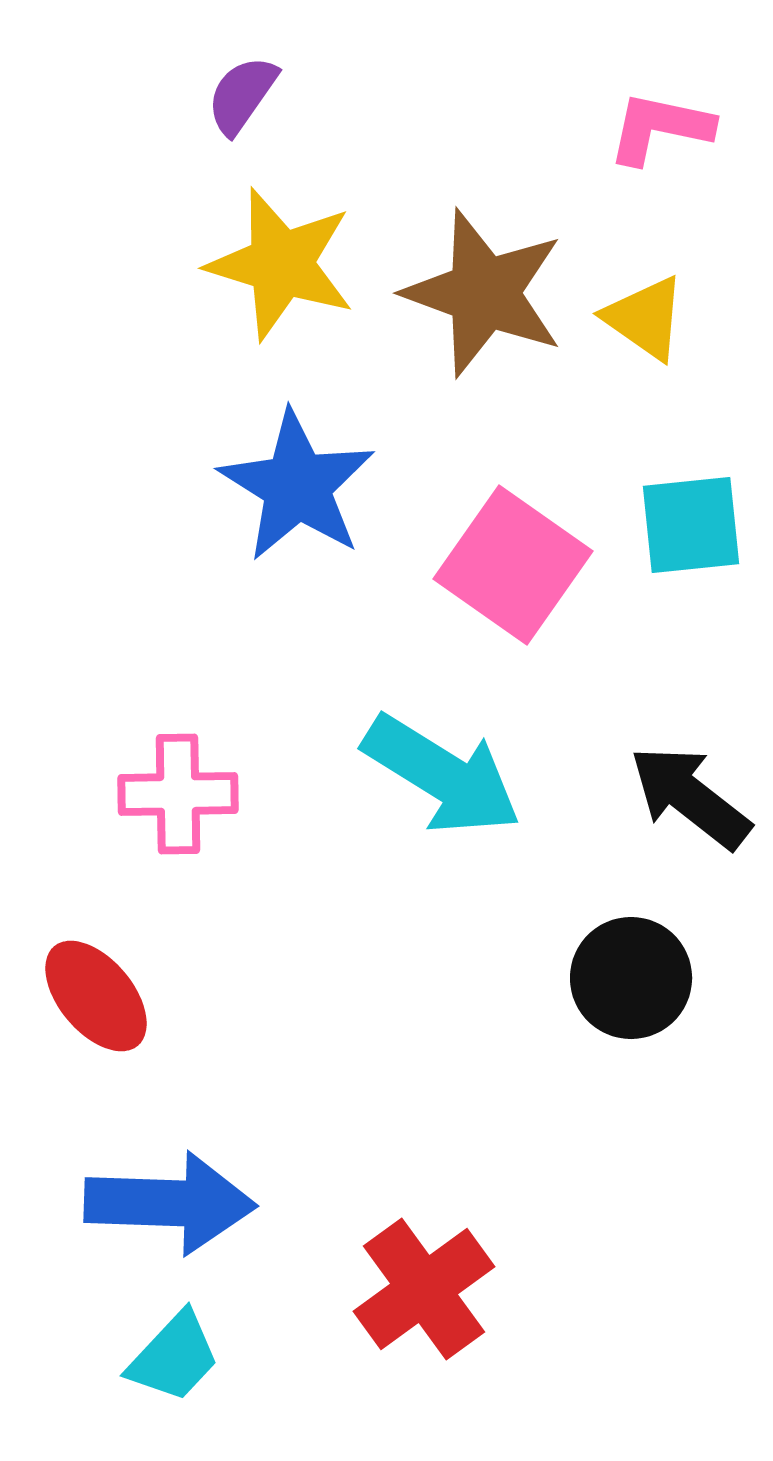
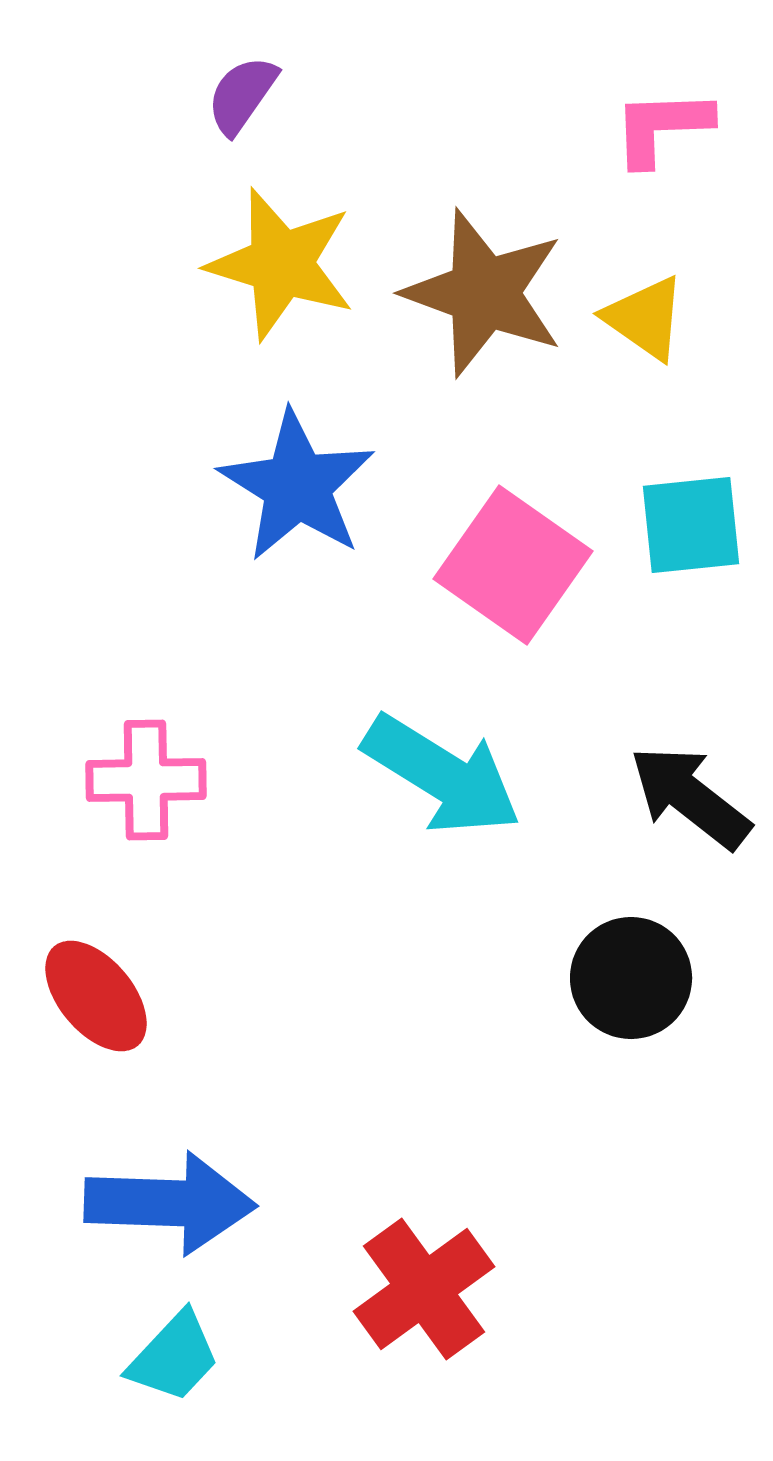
pink L-shape: moved 2 px right, 1 px up; rotated 14 degrees counterclockwise
pink cross: moved 32 px left, 14 px up
